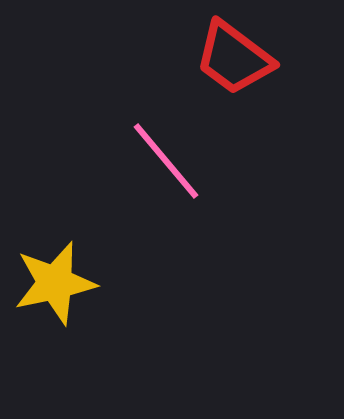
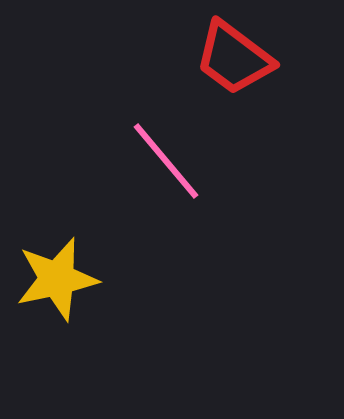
yellow star: moved 2 px right, 4 px up
